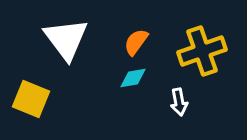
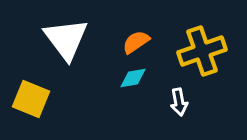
orange semicircle: rotated 20 degrees clockwise
